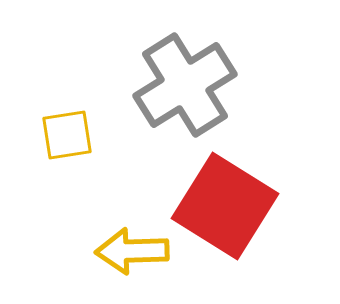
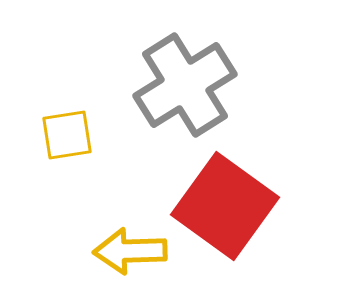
red square: rotated 4 degrees clockwise
yellow arrow: moved 2 px left
